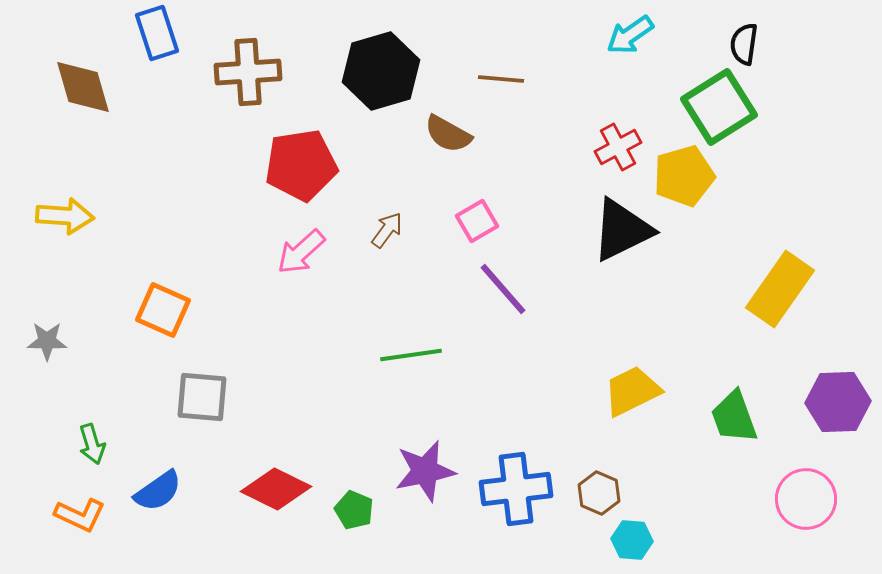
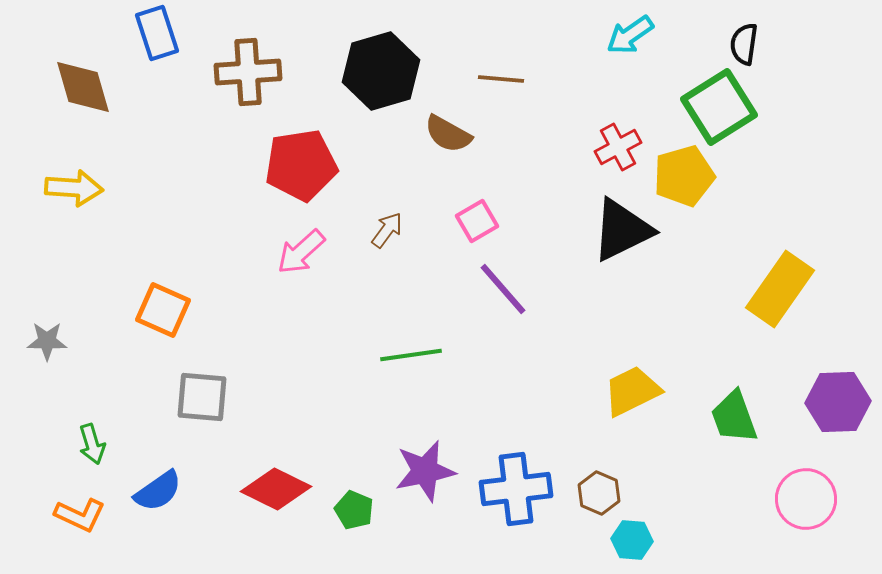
yellow arrow: moved 9 px right, 28 px up
